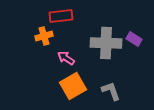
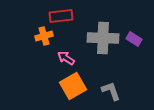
gray cross: moved 3 px left, 5 px up
